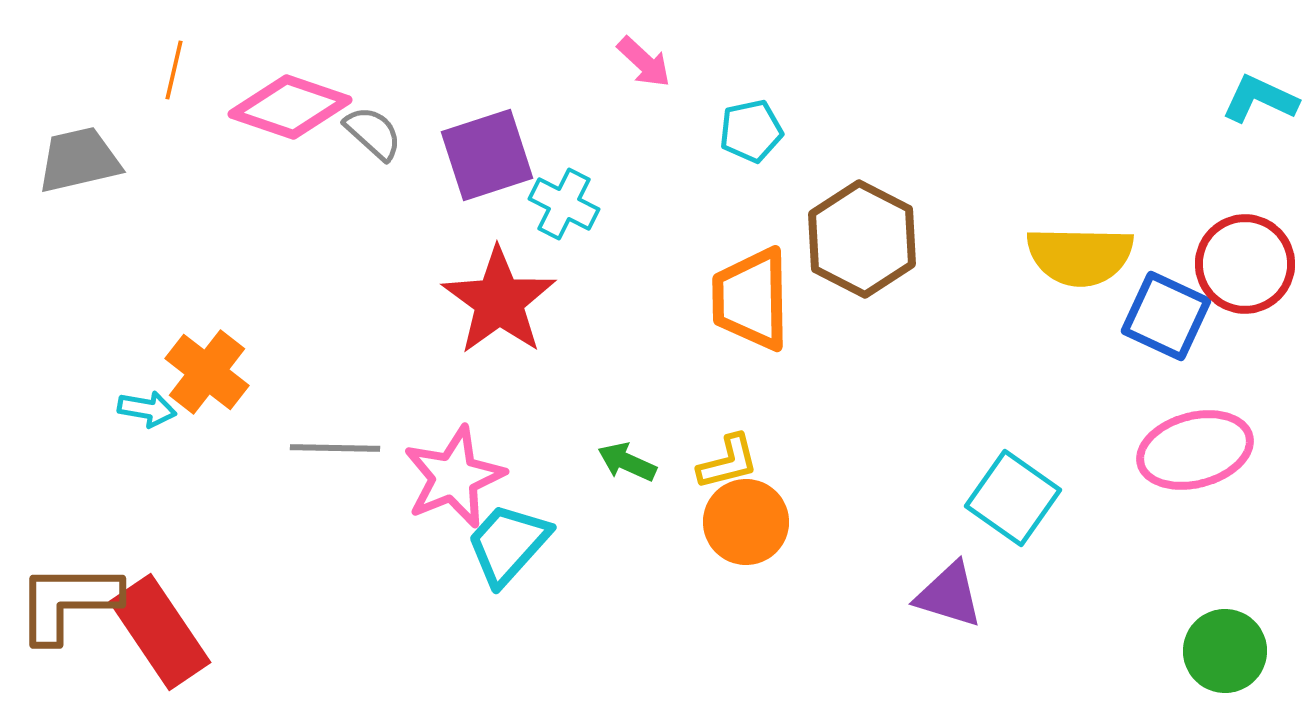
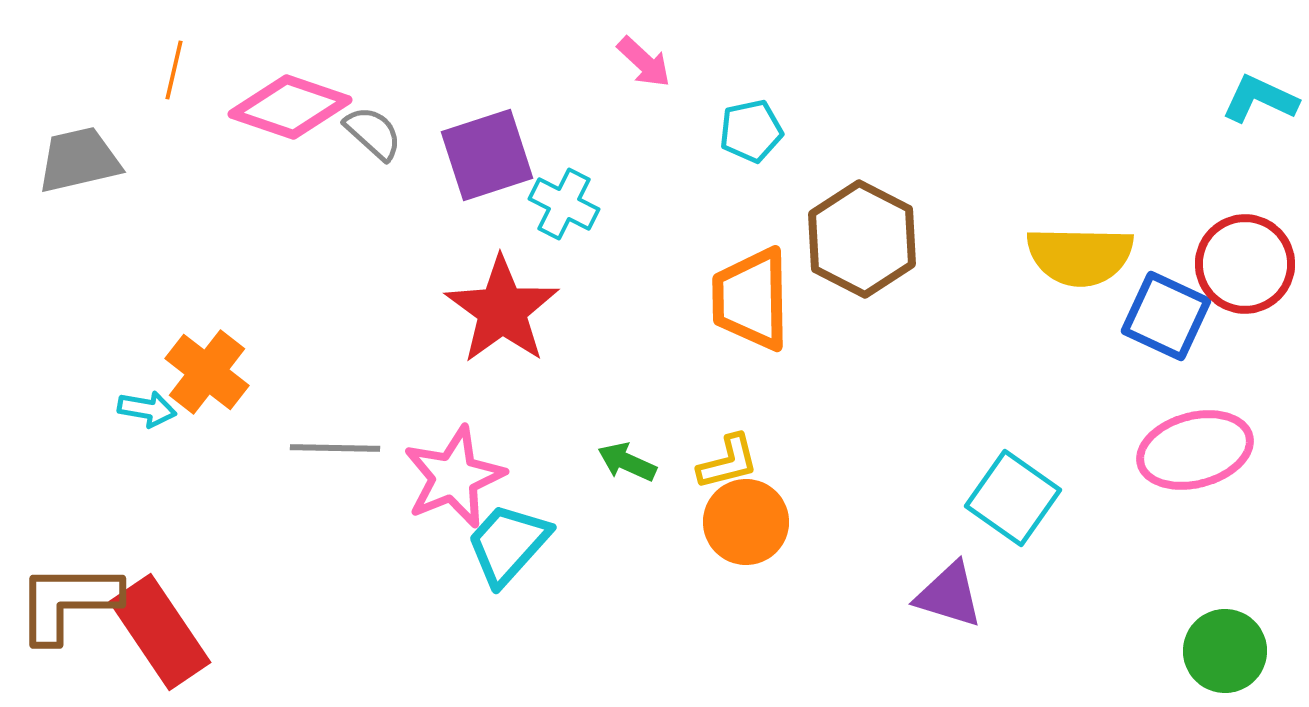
red star: moved 3 px right, 9 px down
